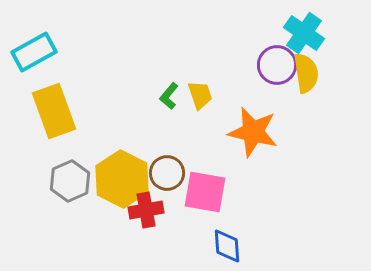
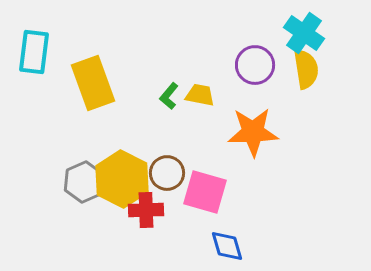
cyan rectangle: rotated 54 degrees counterclockwise
purple circle: moved 22 px left
yellow semicircle: moved 4 px up
yellow trapezoid: rotated 60 degrees counterclockwise
yellow rectangle: moved 39 px right, 28 px up
orange star: rotated 15 degrees counterclockwise
gray hexagon: moved 14 px right, 1 px down
pink square: rotated 6 degrees clockwise
red cross: rotated 8 degrees clockwise
blue diamond: rotated 12 degrees counterclockwise
